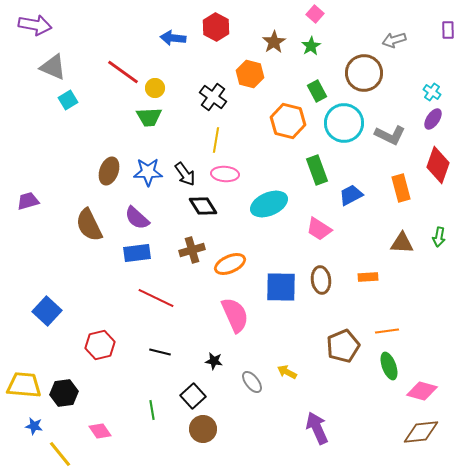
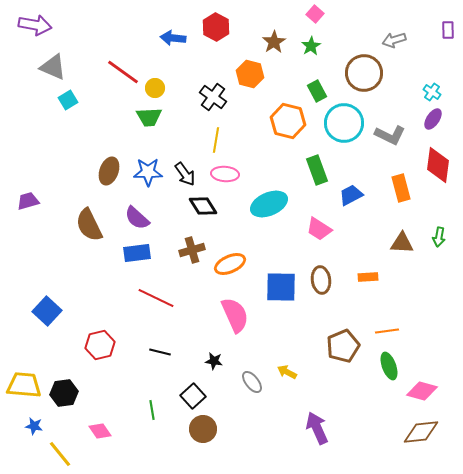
red diamond at (438, 165): rotated 12 degrees counterclockwise
